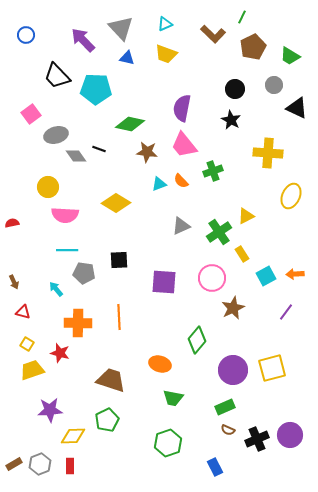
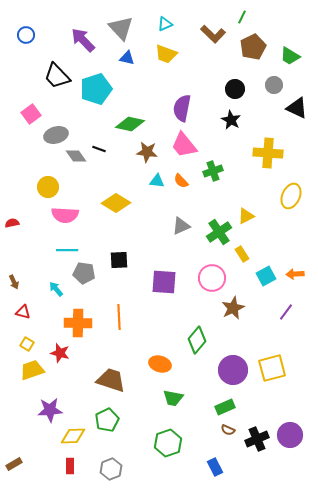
cyan pentagon at (96, 89): rotated 20 degrees counterclockwise
cyan triangle at (159, 184): moved 2 px left, 3 px up; rotated 28 degrees clockwise
gray hexagon at (40, 464): moved 71 px right, 5 px down
